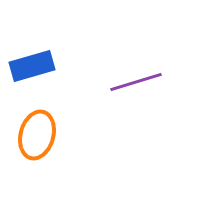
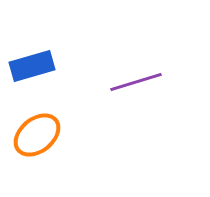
orange ellipse: rotated 36 degrees clockwise
